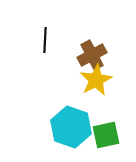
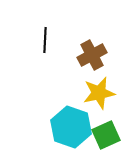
yellow star: moved 3 px right, 13 px down; rotated 16 degrees clockwise
green square: rotated 12 degrees counterclockwise
